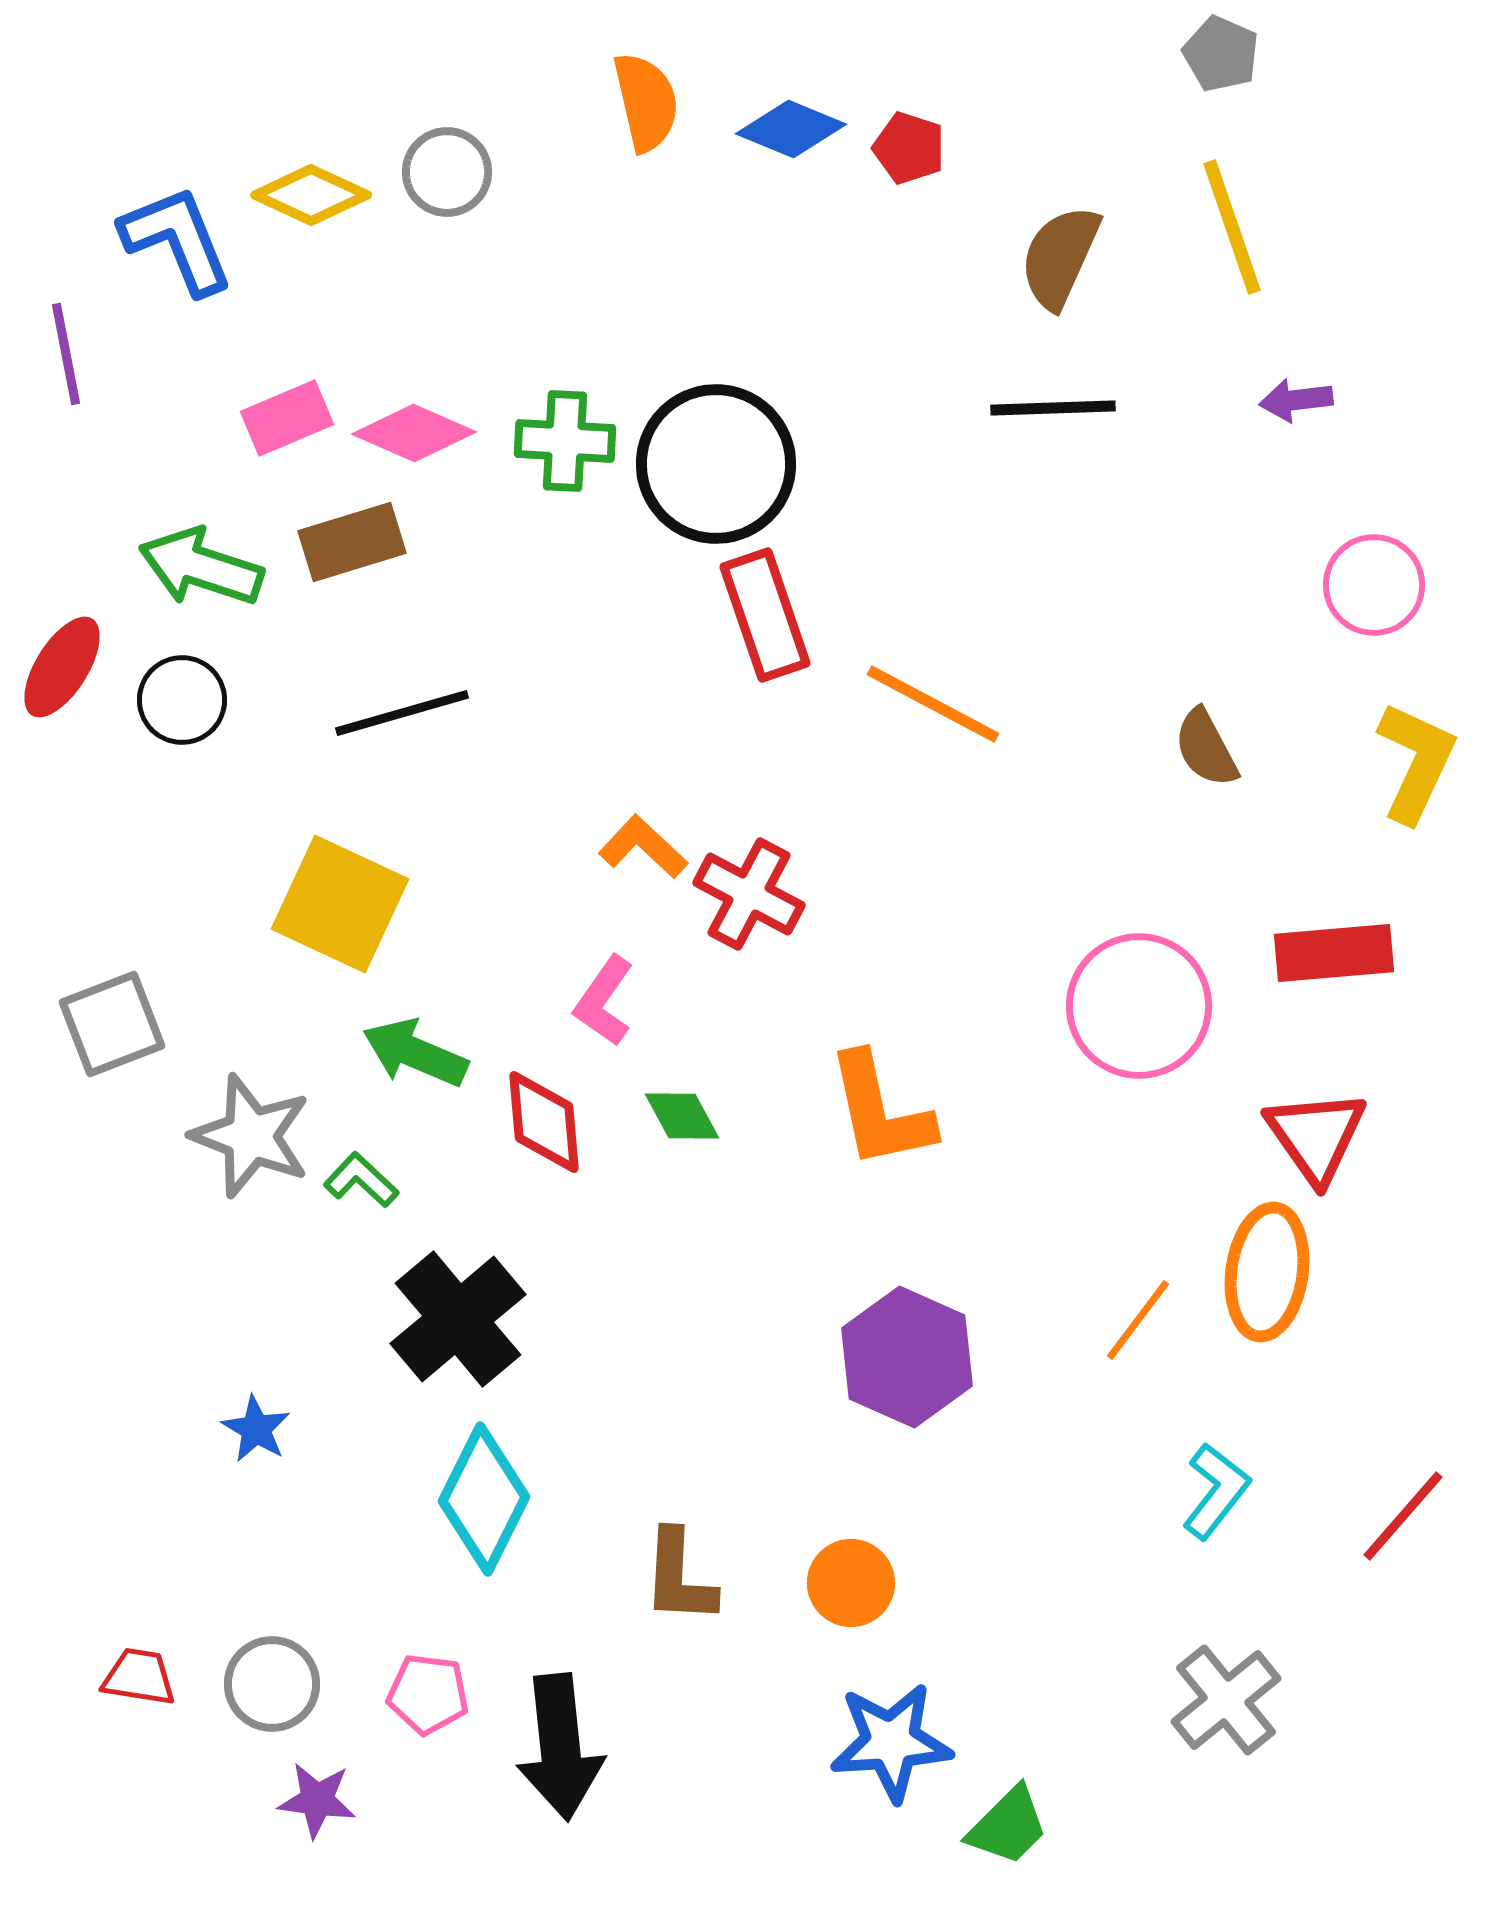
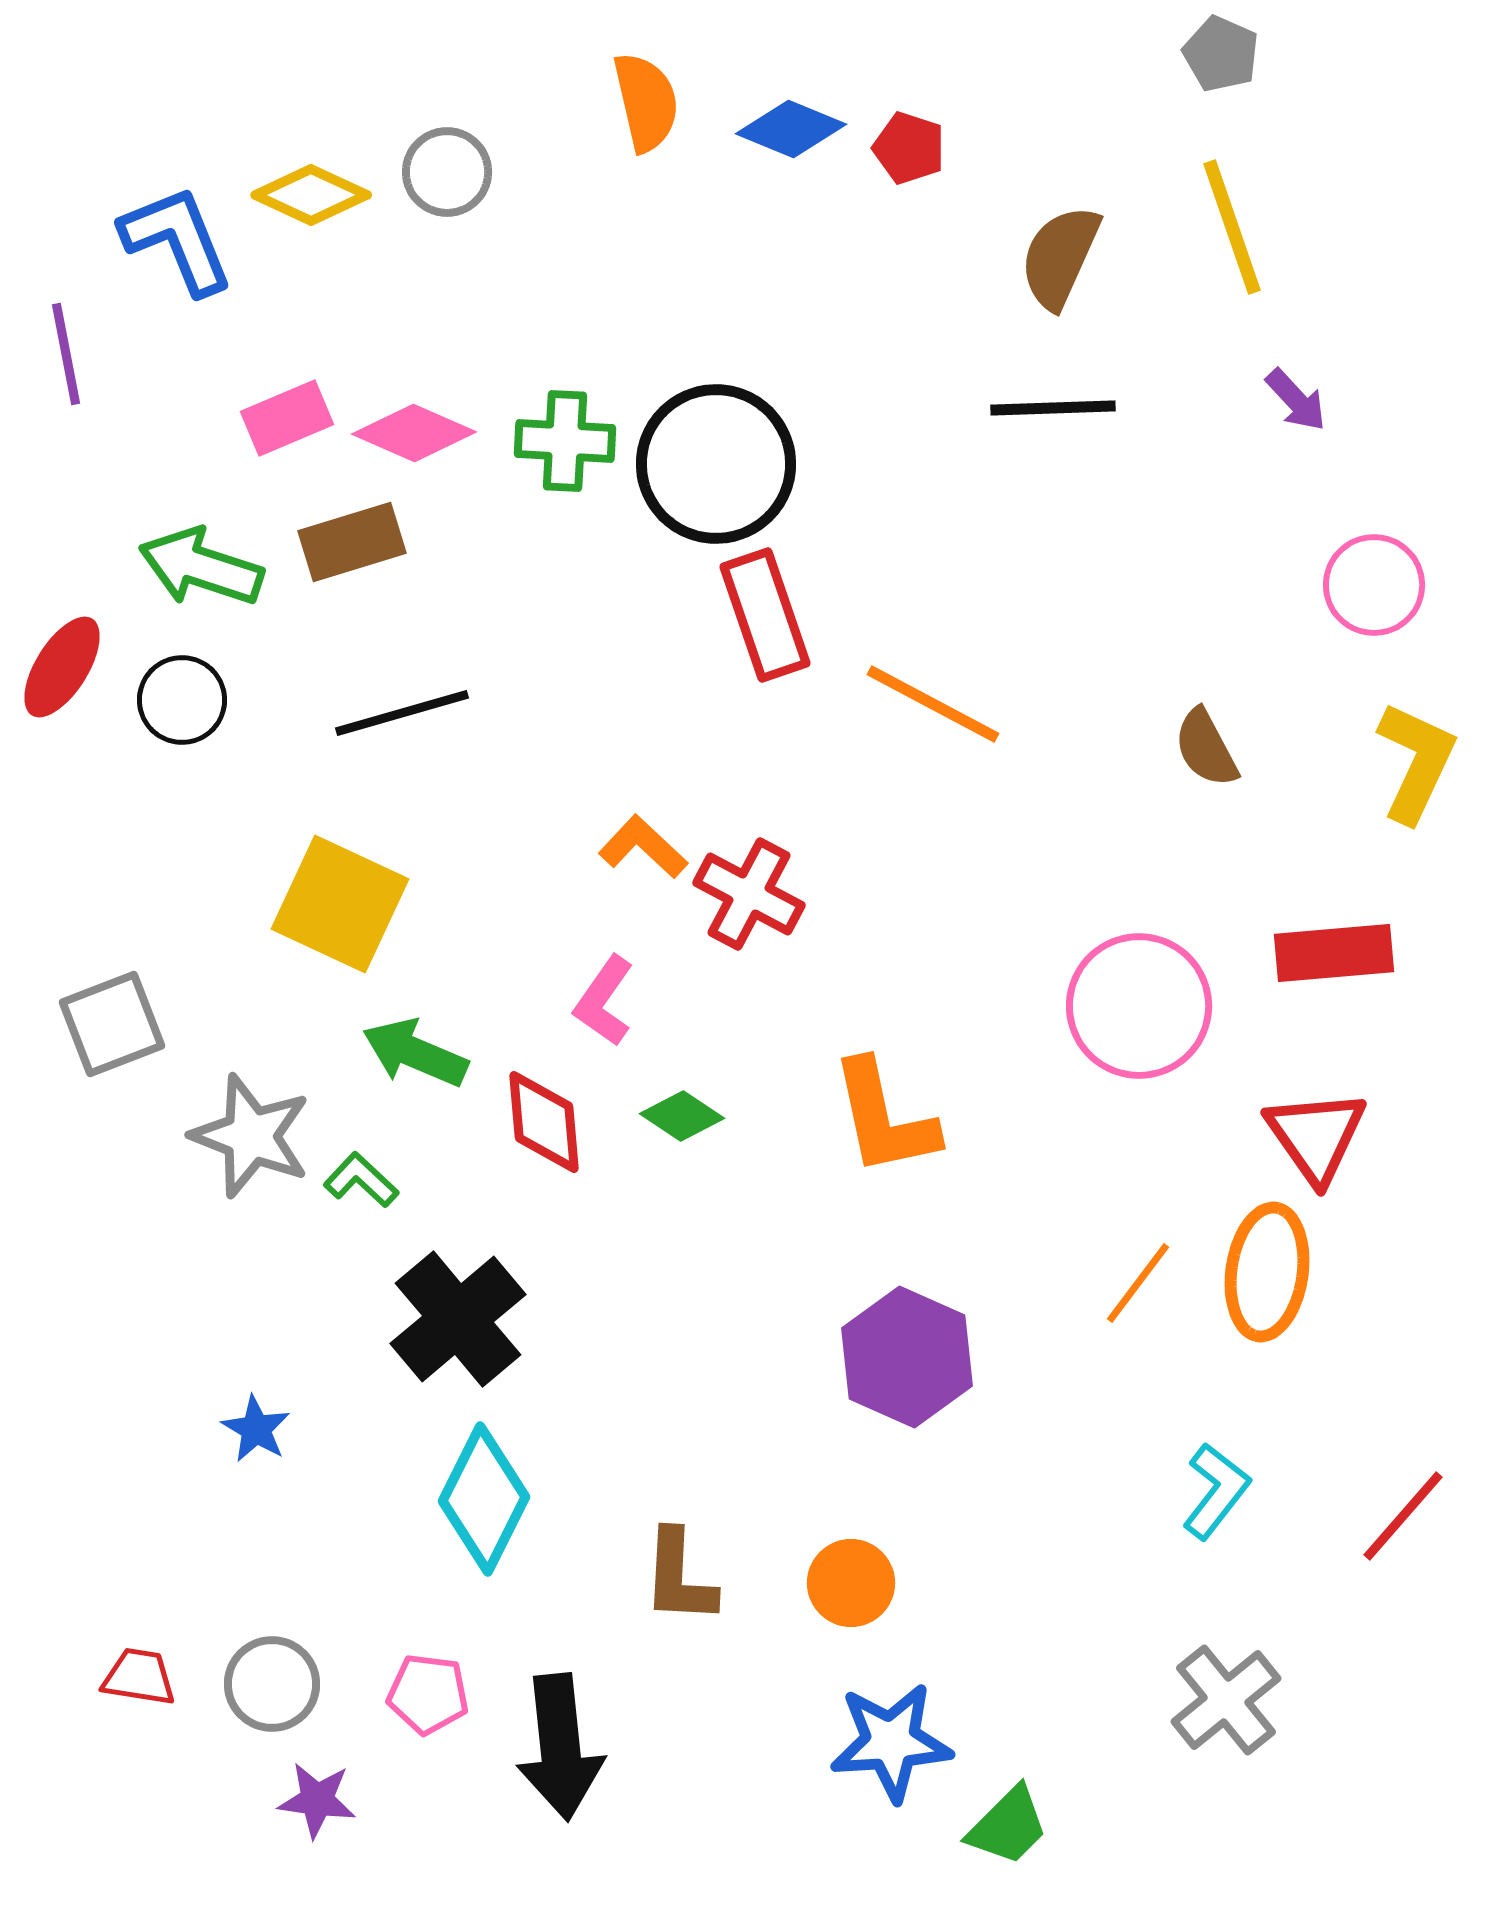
purple arrow at (1296, 400): rotated 126 degrees counterclockwise
orange L-shape at (880, 1111): moved 4 px right, 7 px down
green diamond at (682, 1116): rotated 28 degrees counterclockwise
orange line at (1138, 1320): moved 37 px up
